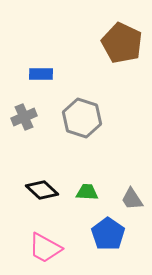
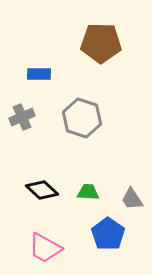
brown pentagon: moved 21 px left; rotated 24 degrees counterclockwise
blue rectangle: moved 2 px left
gray cross: moved 2 px left
green trapezoid: moved 1 px right
